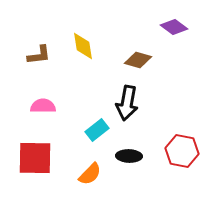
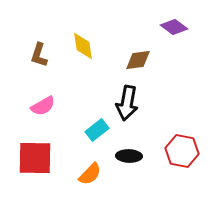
brown L-shape: rotated 115 degrees clockwise
brown diamond: rotated 24 degrees counterclockwise
pink semicircle: rotated 150 degrees clockwise
